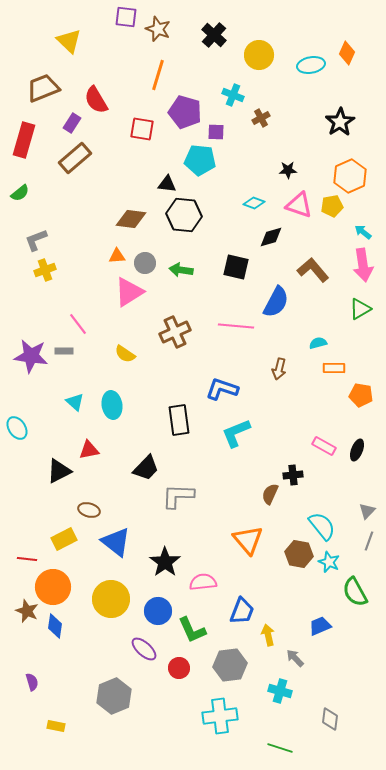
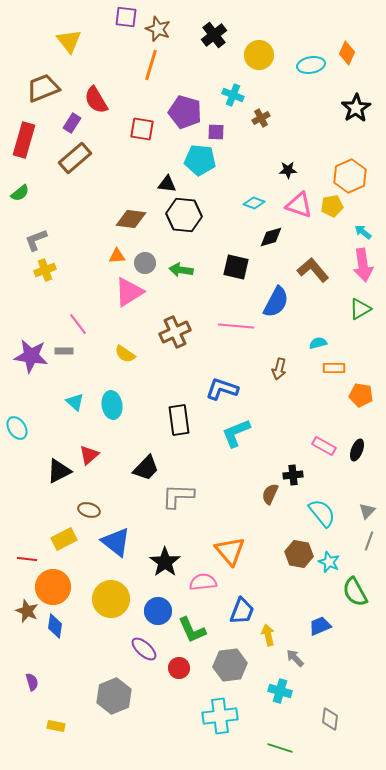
black cross at (214, 35): rotated 10 degrees clockwise
yellow triangle at (69, 41): rotated 8 degrees clockwise
orange line at (158, 75): moved 7 px left, 10 px up
black star at (340, 122): moved 16 px right, 14 px up
red triangle at (89, 450): moved 5 px down; rotated 30 degrees counterclockwise
cyan semicircle at (322, 526): moved 13 px up
orange triangle at (248, 540): moved 18 px left, 11 px down
